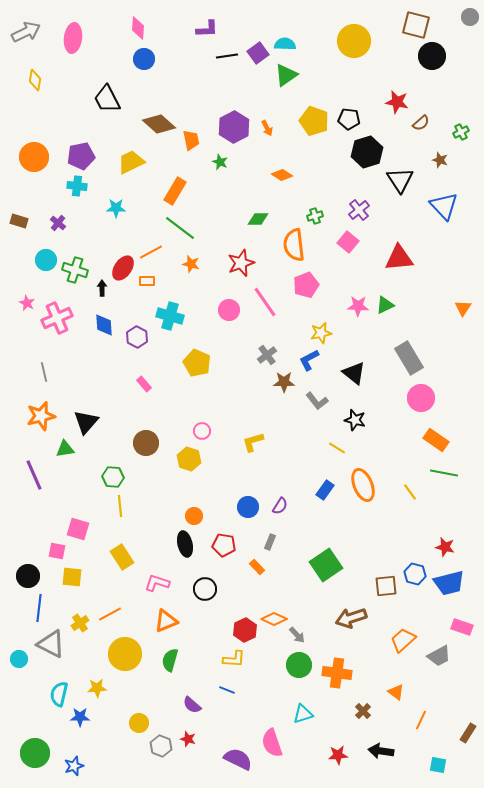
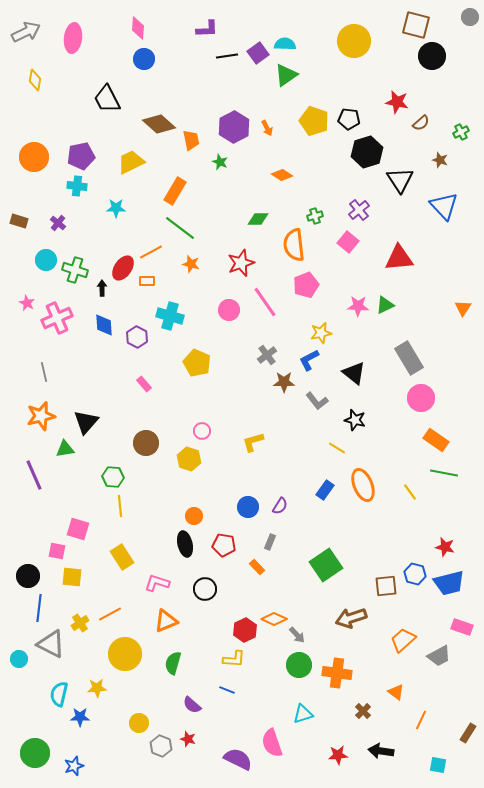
green semicircle at (170, 660): moved 3 px right, 3 px down
